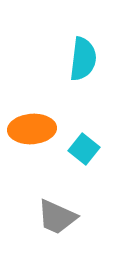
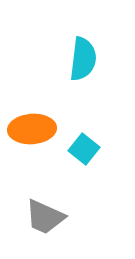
gray trapezoid: moved 12 px left
